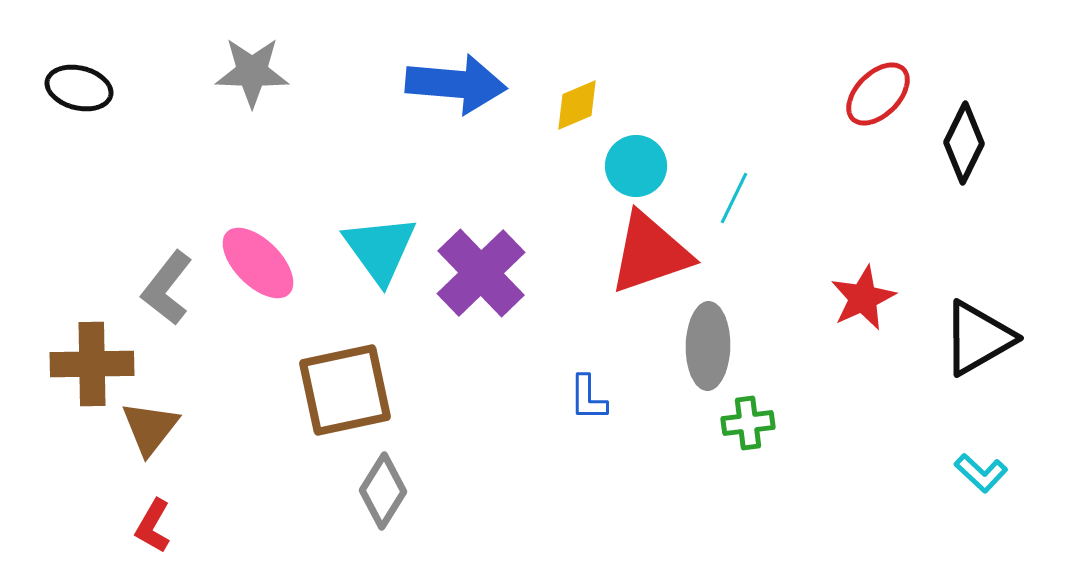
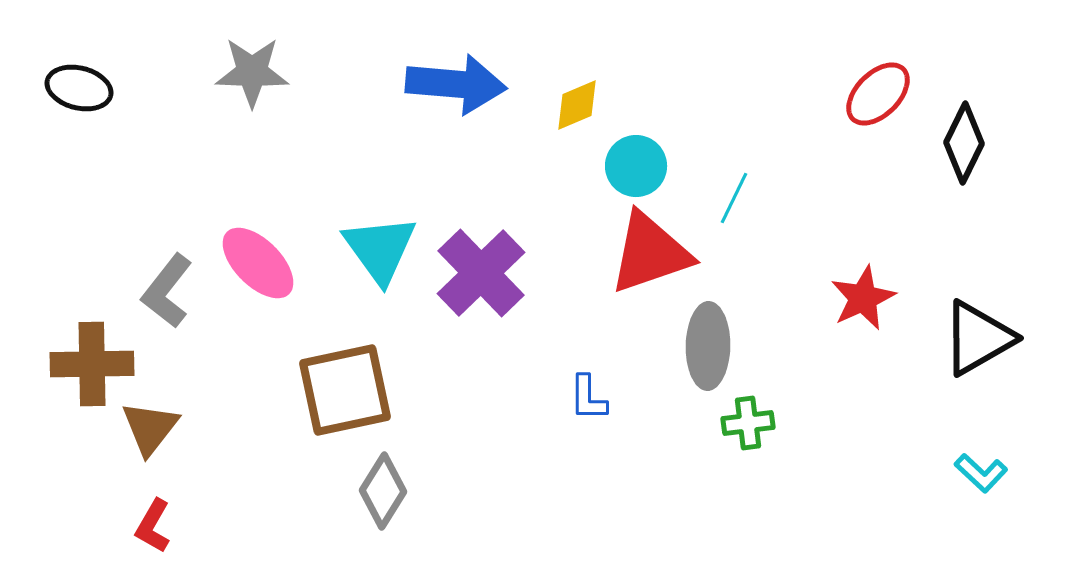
gray L-shape: moved 3 px down
